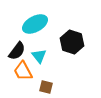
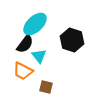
cyan ellipse: rotated 15 degrees counterclockwise
black hexagon: moved 2 px up
black semicircle: moved 8 px right, 7 px up
orange trapezoid: rotated 35 degrees counterclockwise
